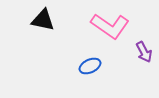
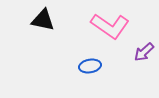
purple arrow: rotated 75 degrees clockwise
blue ellipse: rotated 15 degrees clockwise
